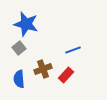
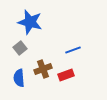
blue star: moved 4 px right, 2 px up
gray square: moved 1 px right
red rectangle: rotated 28 degrees clockwise
blue semicircle: moved 1 px up
